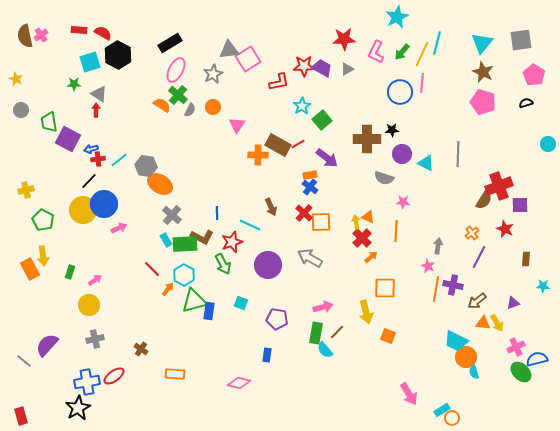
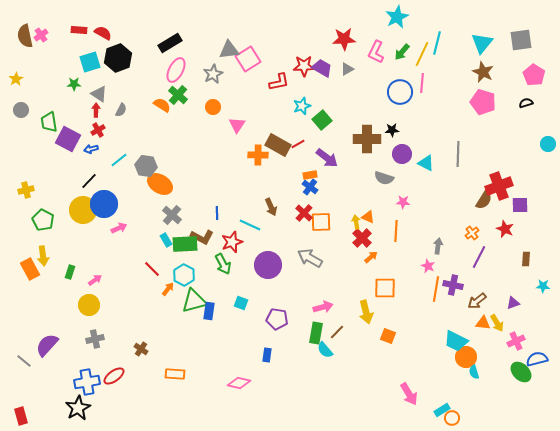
black hexagon at (118, 55): moved 3 px down; rotated 12 degrees clockwise
yellow star at (16, 79): rotated 16 degrees clockwise
cyan star at (302, 106): rotated 12 degrees clockwise
gray semicircle at (190, 110): moved 69 px left
red cross at (98, 159): moved 29 px up; rotated 24 degrees counterclockwise
pink cross at (516, 347): moved 6 px up
